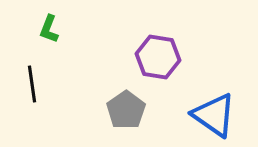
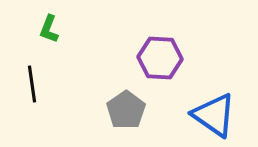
purple hexagon: moved 2 px right, 1 px down; rotated 6 degrees counterclockwise
